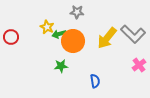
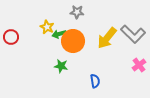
green star: rotated 16 degrees clockwise
